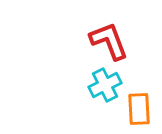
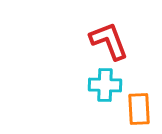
cyan cross: rotated 28 degrees clockwise
